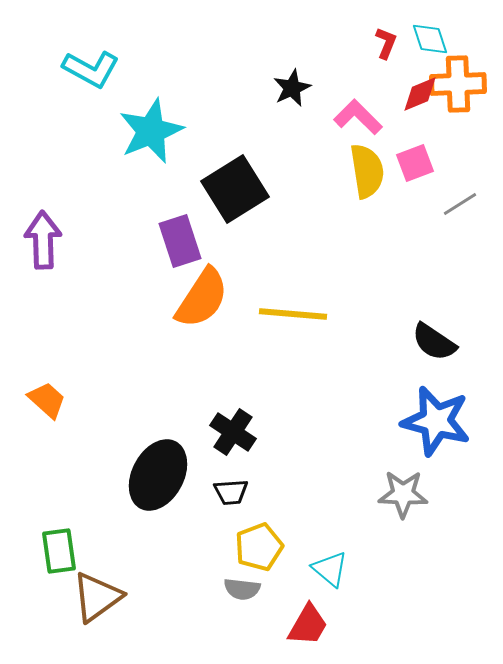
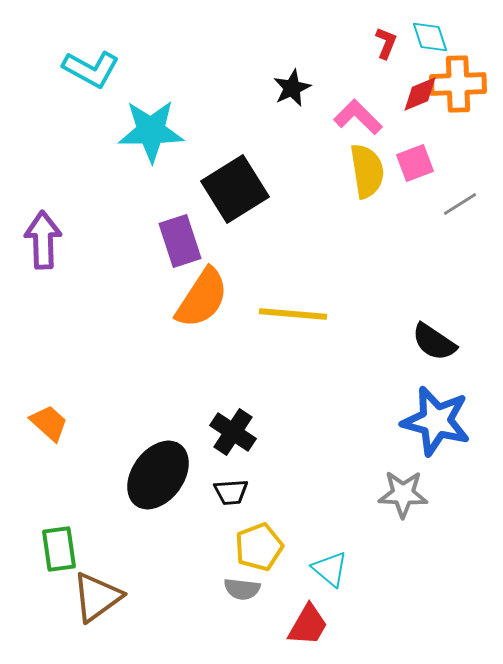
cyan diamond: moved 2 px up
cyan star: rotated 22 degrees clockwise
orange trapezoid: moved 2 px right, 23 px down
black ellipse: rotated 8 degrees clockwise
green rectangle: moved 2 px up
